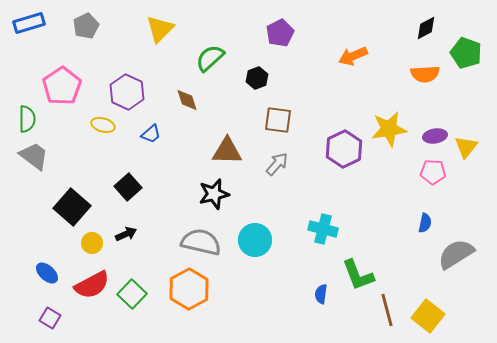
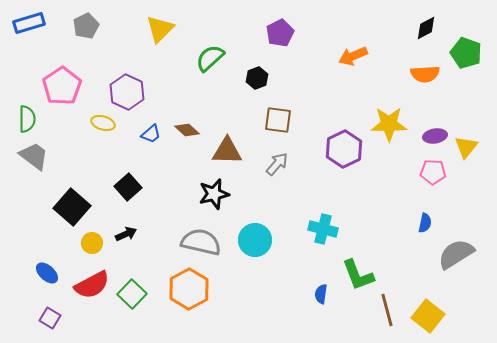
brown diamond at (187, 100): moved 30 px down; rotated 30 degrees counterclockwise
yellow ellipse at (103, 125): moved 2 px up
yellow star at (389, 129): moved 5 px up; rotated 9 degrees clockwise
